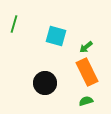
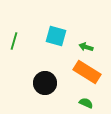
green line: moved 17 px down
green arrow: rotated 56 degrees clockwise
orange rectangle: rotated 32 degrees counterclockwise
green semicircle: moved 2 px down; rotated 40 degrees clockwise
